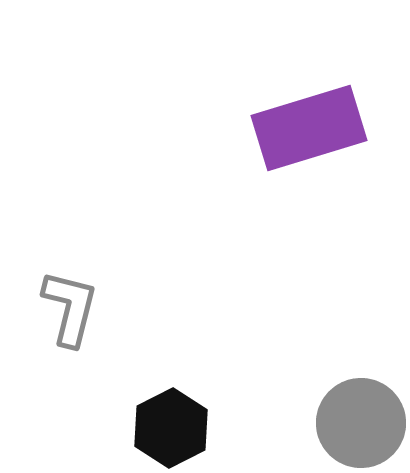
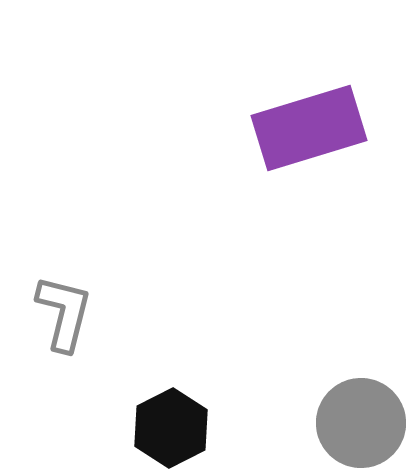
gray L-shape: moved 6 px left, 5 px down
